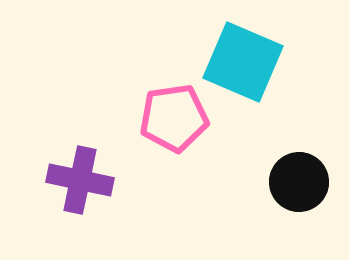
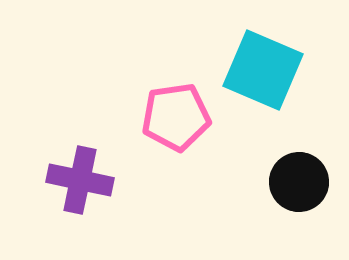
cyan square: moved 20 px right, 8 px down
pink pentagon: moved 2 px right, 1 px up
